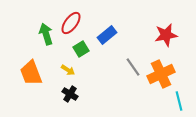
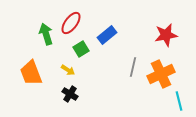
gray line: rotated 48 degrees clockwise
